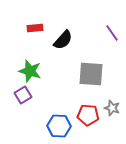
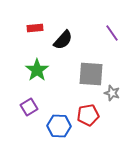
green star: moved 7 px right, 1 px up; rotated 20 degrees clockwise
purple square: moved 6 px right, 12 px down
gray star: moved 15 px up
red pentagon: rotated 15 degrees counterclockwise
